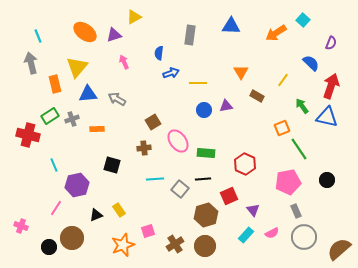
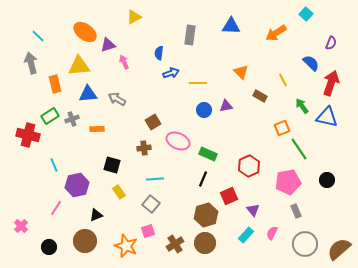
cyan square at (303, 20): moved 3 px right, 6 px up
purple triangle at (114, 35): moved 6 px left, 10 px down
cyan line at (38, 36): rotated 24 degrees counterclockwise
yellow triangle at (77, 67): moved 2 px right, 1 px up; rotated 45 degrees clockwise
orange triangle at (241, 72): rotated 14 degrees counterclockwise
yellow line at (283, 80): rotated 64 degrees counterclockwise
red arrow at (331, 86): moved 3 px up
brown rectangle at (257, 96): moved 3 px right
pink ellipse at (178, 141): rotated 30 degrees counterclockwise
green rectangle at (206, 153): moved 2 px right, 1 px down; rotated 18 degrees clockwise
red hexagon at (245, 164): moved 4 px right, 2 px down; rotated 10 degrees clockwise
black line at (203, 179): rotated 63 degrees counterclockwise
gray square at (180, 189): moved 29 px left, 15 px down
yellow rectangle at (119, 210): moved 18 px up
pink cross at (21, 226): rotated 24 degrees clockwise
pink semicircle at (272, 233): rotated 144 degrees clockwise
gray circle at (304, 237): moved 1 px right, 7 px down
brown circle at (72, 238): moved 13 px right, 3 px down
orange star at (123, 245): moved 3 px right, 1 px down; rotated 30 degrees counterclockwise
brown circle at (205, 246): moved 3 px up
